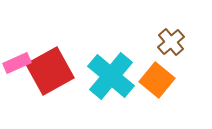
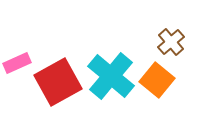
red square: moved 8 px right, 11 px down
